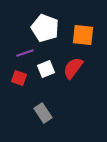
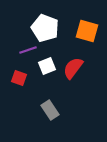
orange square: moved 4 px right, 4 px up; rotated 10 degrees clockwise
purple line: moved 3 px right, 3 px up
white square: moved 1 px right, 3 px up
gray rectangle: moved 7 px right, 3 px up
